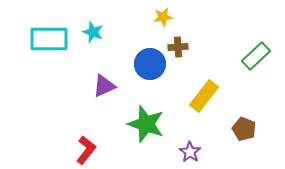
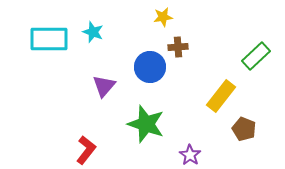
blue circle: moved 3 px down
purple triangle: rotated 25 degrees counterclockwise
yellow rectangle: moved 17 px right
purple star: moved 3 px down
